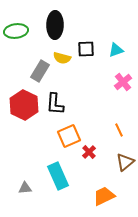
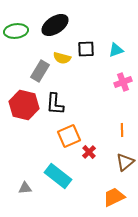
black ellipse: rotated 56 degrees clockwise
pink cross: rotated 18 degrees clockwise
red hexagon: rotated 12 degrees counterclockwise
orange line: moved 3 px right; rotated 24 degrees clockwise
cyan rectangle: rotated 28 degrees counterclockwise
orange trapezoid: moved 10 px right, 1 px down
